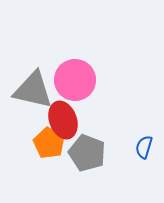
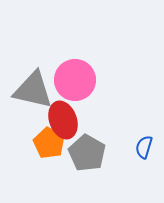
gray pentagon: rotated 9 degrees clockwise
